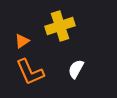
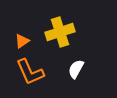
yellow cross: moved 6 px down
